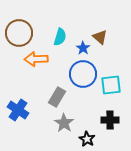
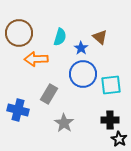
blue star: moved 2 px left
gray rectangle: moved 8 px left, 3 px up
blue cross: rotated 20 degrees counterclockwise
black star: moved 32 px right
